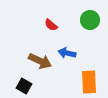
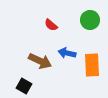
orange rectangle: moved 3 px right, 17 px up
